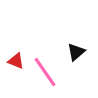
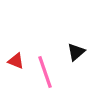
pink line: rotated 16 degrees clockwise
